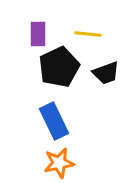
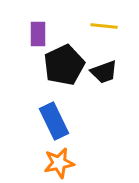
yellow line: moved 16 px right, 8 px up
black pentagon: moved 5 px right, 2 px up
black trapezoid: moved 2 px left, 1 px up
